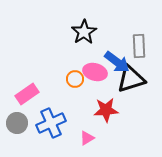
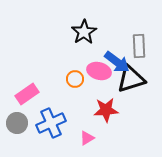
pink ellipse: moved 4 px right, 1 px up
